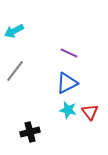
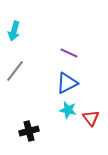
cyan arrow: rotated 48 degrees counterclockwise
red triangle: moved 1 px right, 6 px down
black cross: moved 1 px left, 1 px up
